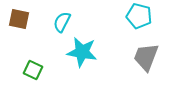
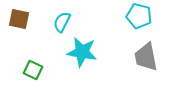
gray trapezoid: rotated 32 degrees counterclockwise
